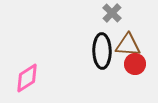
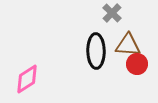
black ellipse: moved 6 px left
red circle: moved 2 px right
pink diamond: moved 1 px down
